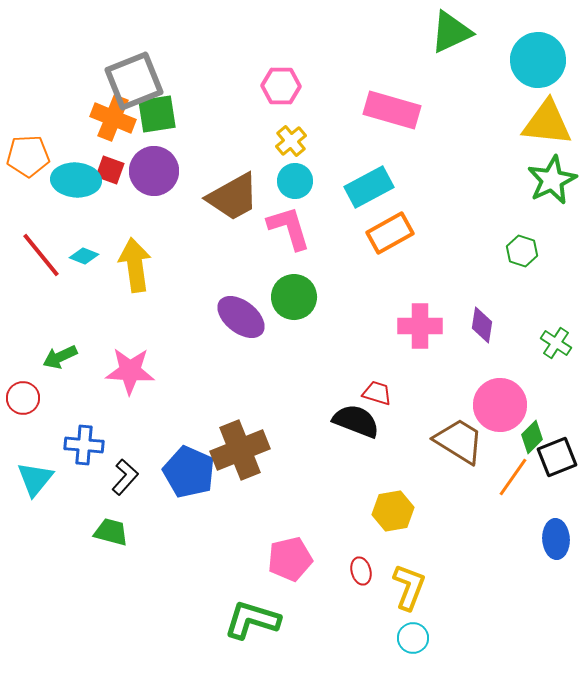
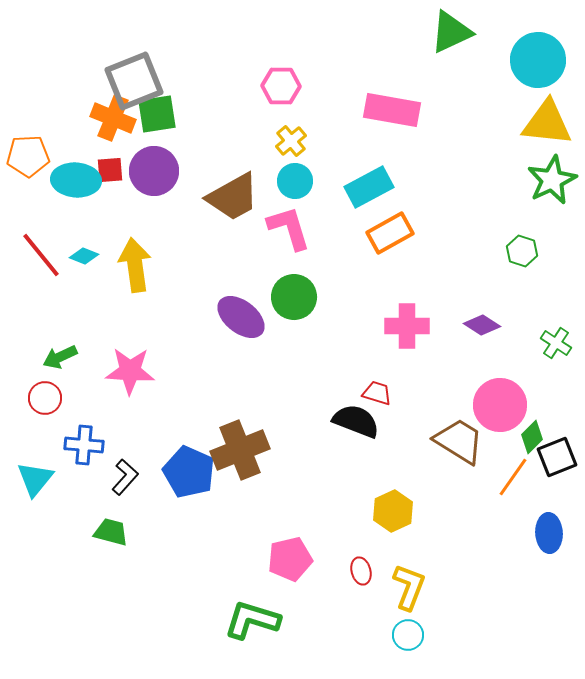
pink rectangle at (392, 110): rotated 6 degrees counterclockwise
red square at (110, 170): rotated 24 degrees counterclockwise
purple diamond at (482, 325): rotated 66 degrees counterclockwise
pink cross at (420, 326): moved 13 px left
red circle at (23, 398): moved 22 px right
yellow hexagon at (393, 511): rotated 15 degrees counterclockwise
blue ellipse at (556, 539): moved 7 px left, 6 px up
cyan circle at (413, 638): moved 5 px left, 3 px up
